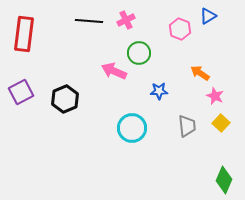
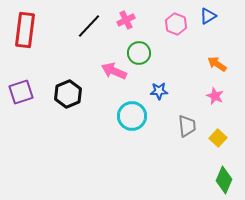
black line: moved 5 px down; rotated 52 degrees counterclockwise
pink hexagon: moved 4 px left, 5 px up
red rectangle: moved 1 px right, 4 px up
orange arrow: moved 17 px right, 9 px up
purple square: rotated 10 degrees clockwise
black hexagon: moved 3 px right, 5 px up
yellow square: moved 3 px left, 15 px down
cyan circle: moved 12 px up
